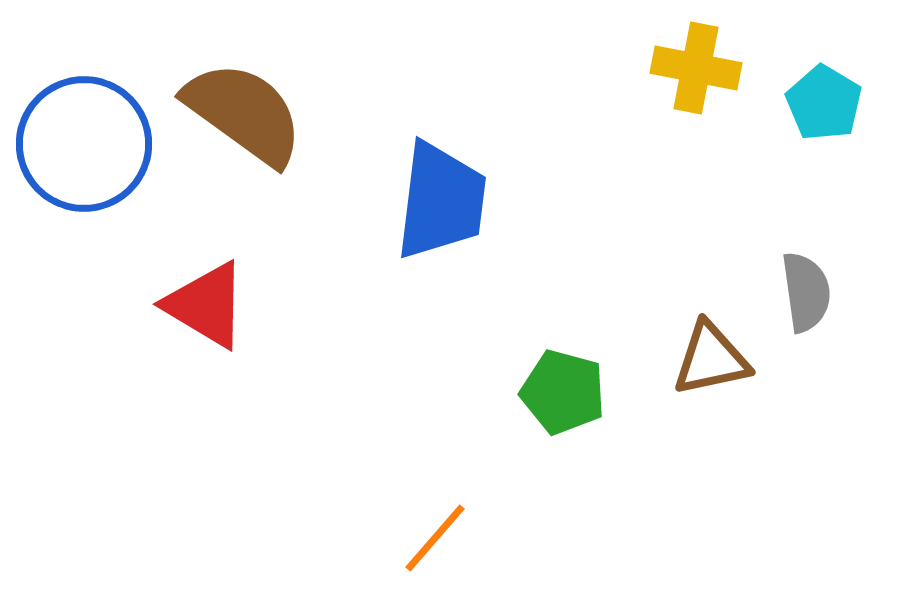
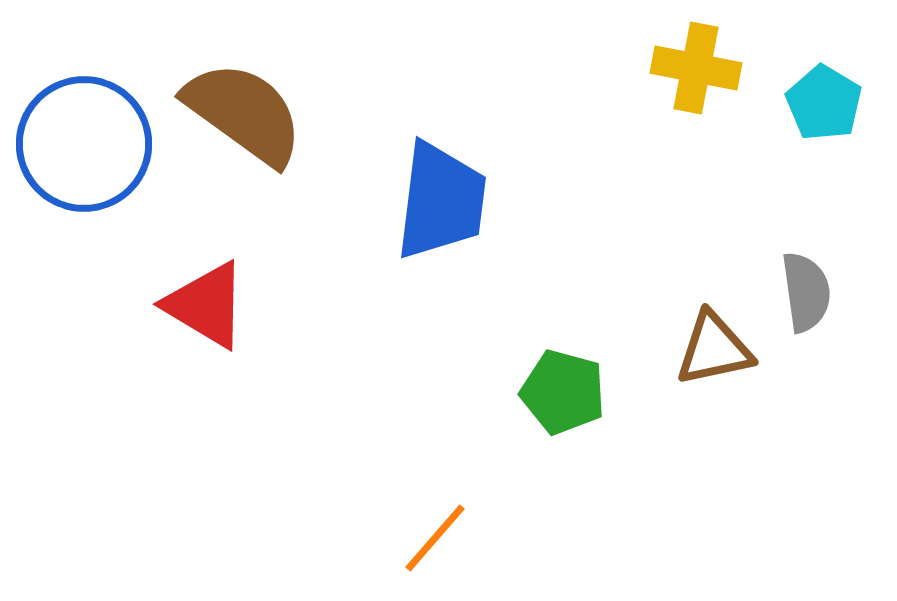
brown triangle: moved 3 px right, 10 px up
